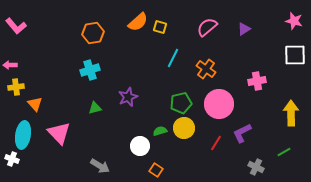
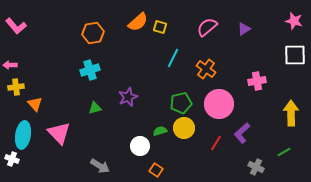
purple L-shape: rotated 15 degrees counterclockwise
